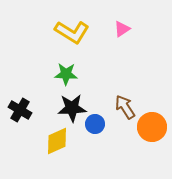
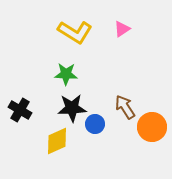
yellow L-shape: moved 3 px right
